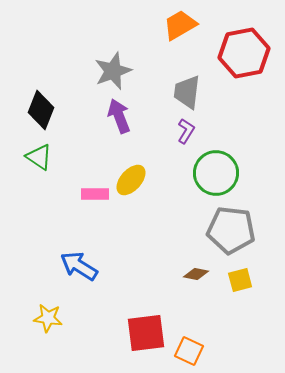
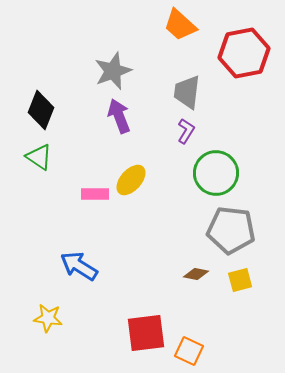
orange trapezoid: rotated 108 degrees counterclockwise
